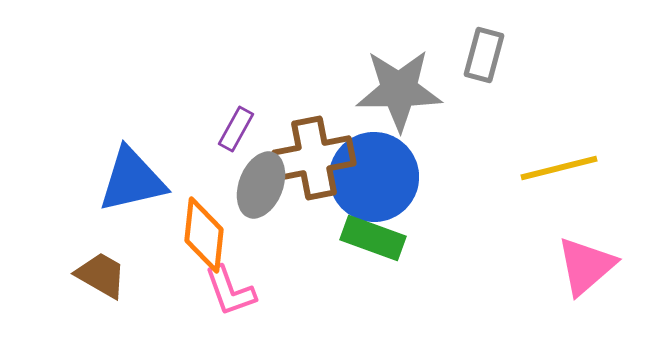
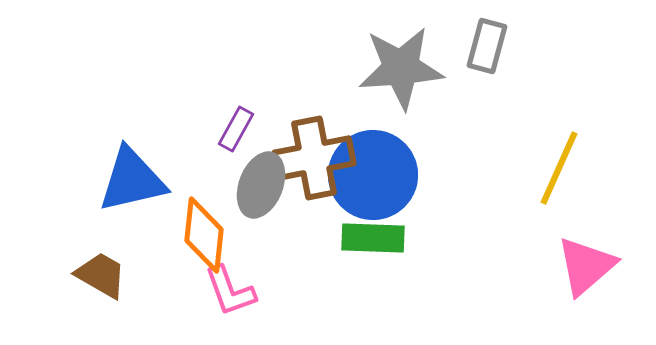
gray rectangle: moved 3 px right, 9 px up
gray star: moved 2 px right, 22 px up; rotated 4 degrees counterclockwise
yellow line: rotated 52 degrees counterclockwise
blue circle: moved 1 px left, 2 px up
green rectangle: rotated 18 degrees counterclockwise
